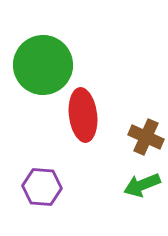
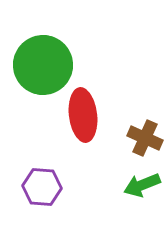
brown cross: moved 1 px left, 1 px down
